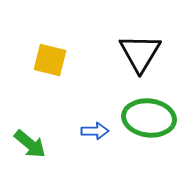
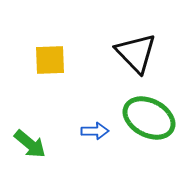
black triangle: moved 4 px left; rotated 15 degrees counterclockwise
yellow square: rotated 16 degrees counterclockwise
green ellipse: rotated 21 degrees clockwise
